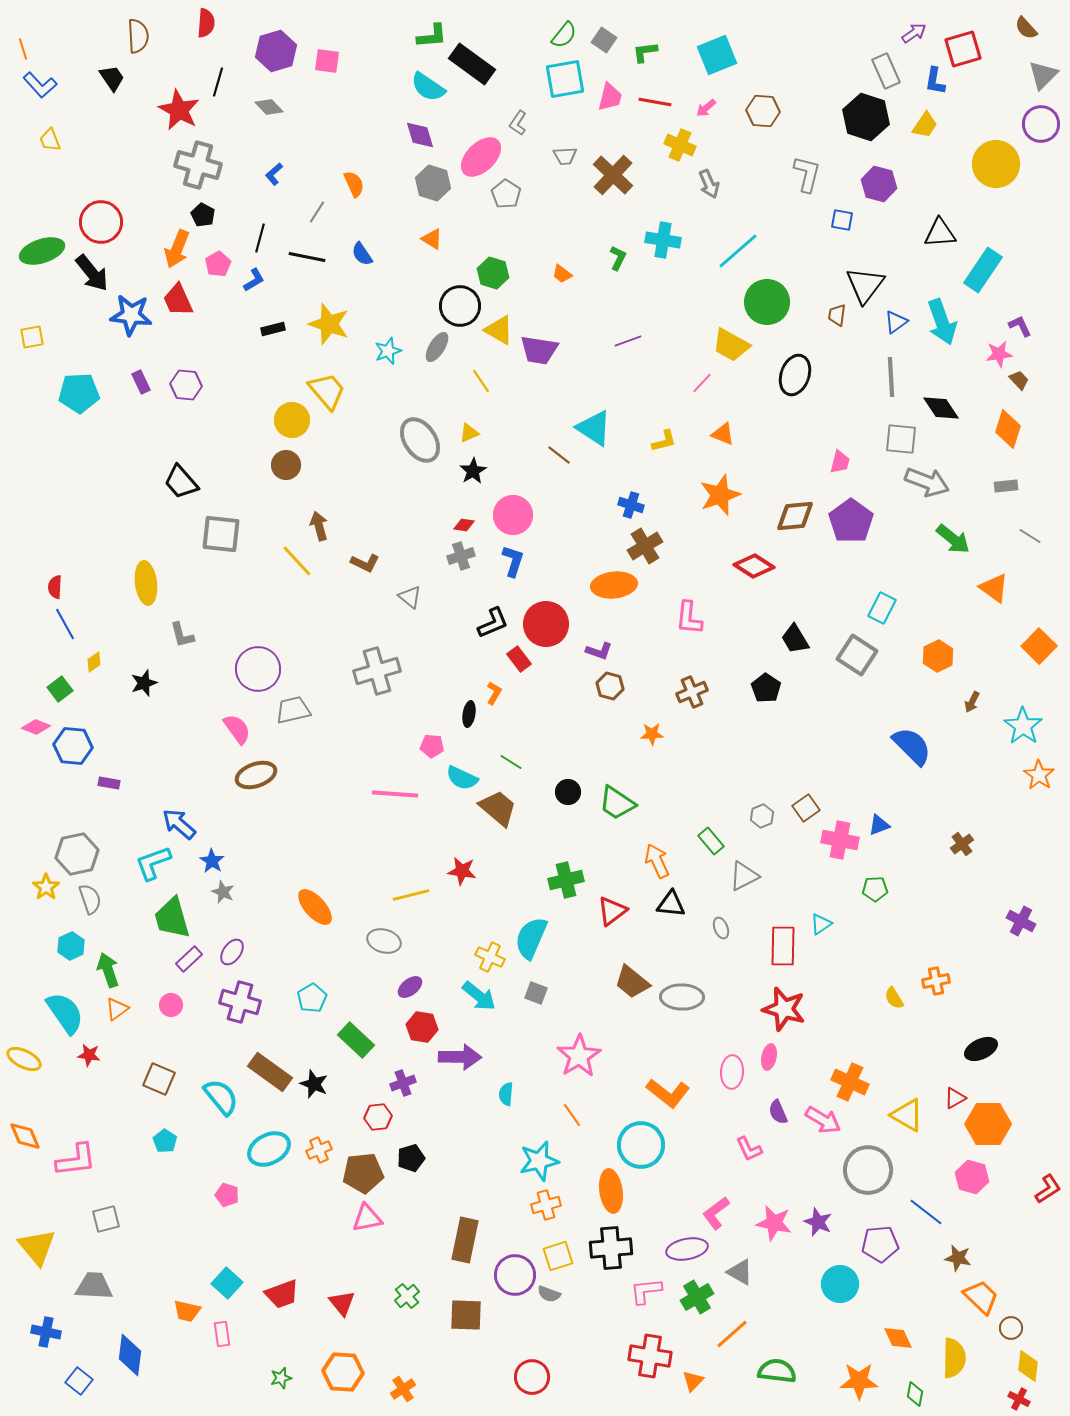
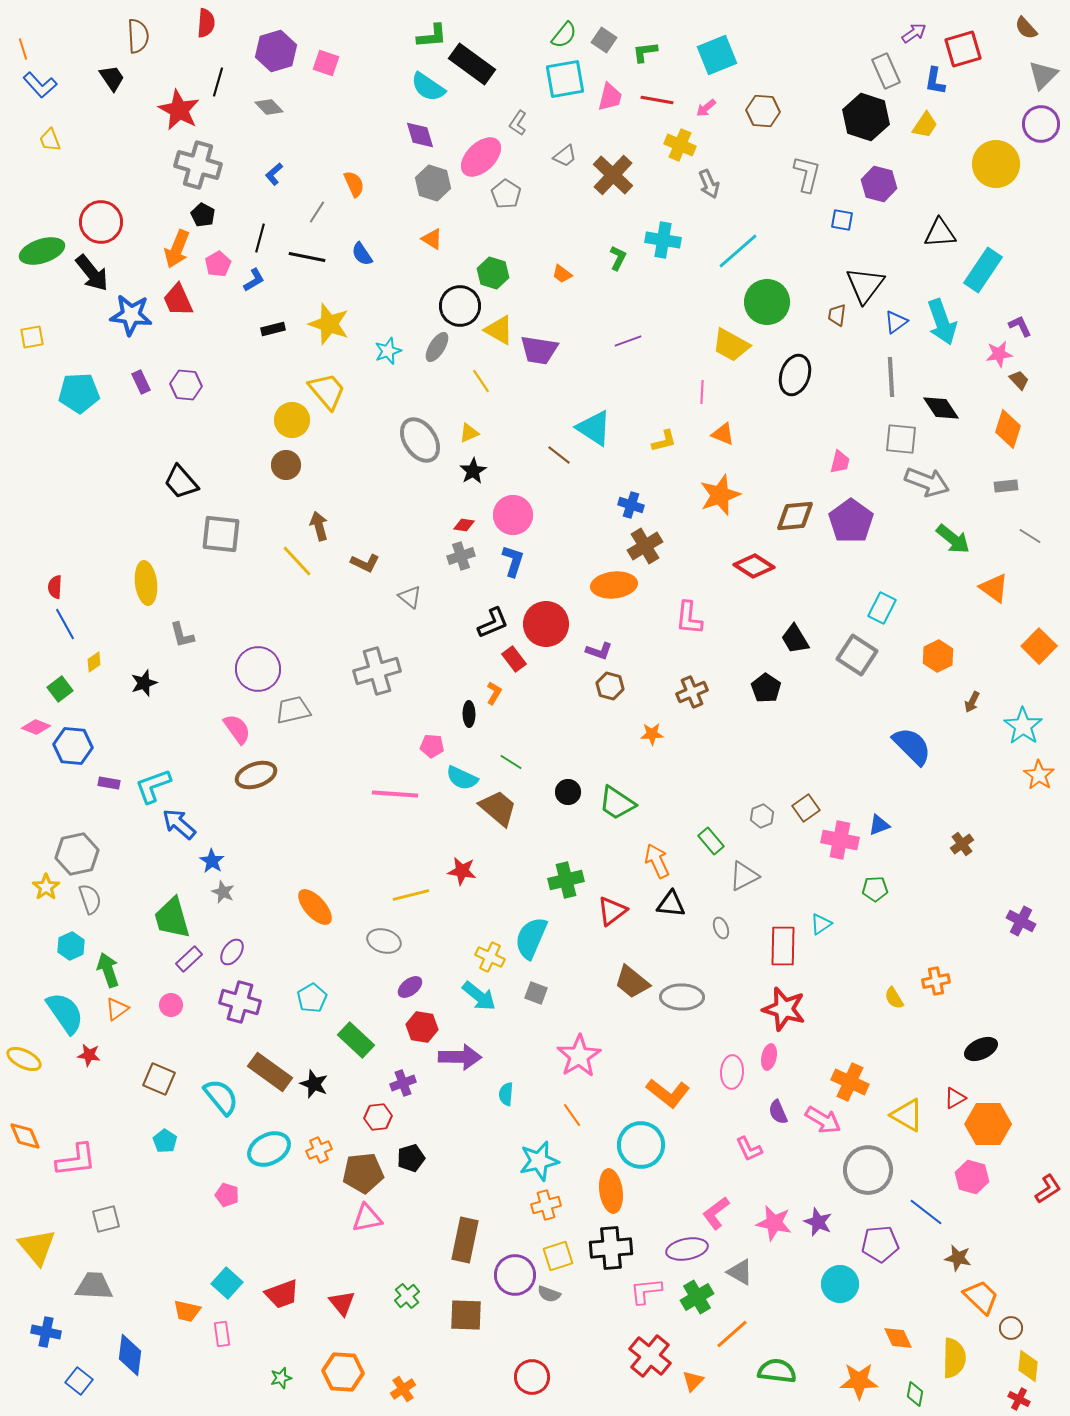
pink square at (327, 61): moved 1 px left, 2 px down; rotated 12 degrees clockwise
red line at (655, 102): moved 2 px right, 2 px up
gray trapezoid at (565, 156): rotated 35 degrees counterclockwise
pink line at (702, 383): moved 9 px down; rotated 40 degrees counterclockwise
red rectangle at (519, 659): moved 5 px left
black ellipse at (469, 714): rotated 10 degrees counterclockwise
cyan L-shape at (153, 863): moved 77 px up
red cross at (650, 1356): rotated 30 degrees clockwise
